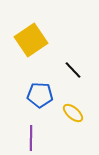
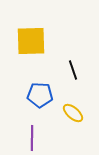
yellow square: moved 1 px down; rotated 32 degrees clockwise
black line: rotated 24 degrees clockwise
purple line: moved 1 px right
